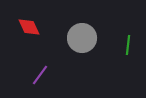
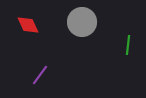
red diamond: moved 1 px left, 2 px up
gray circle: moved 16 px up
